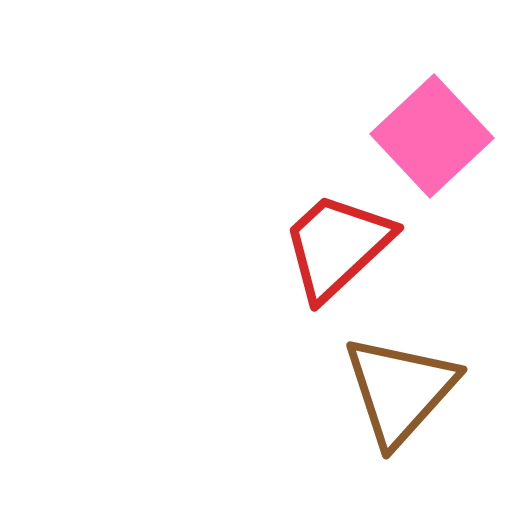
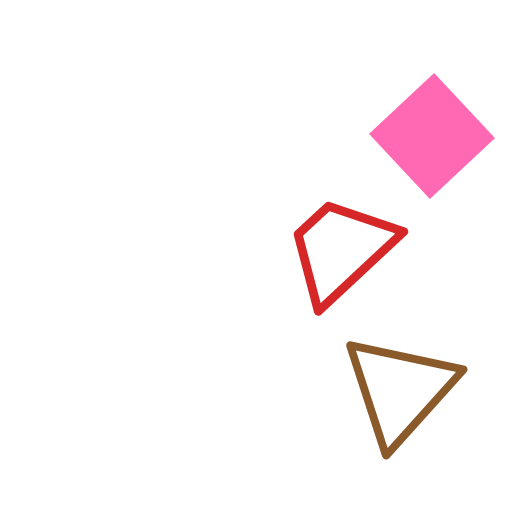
red trapezoid: moved 4 px right, 4 px down
